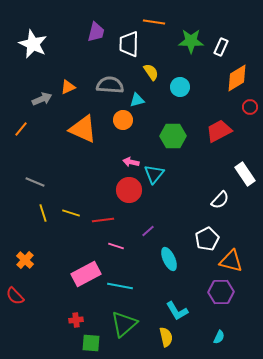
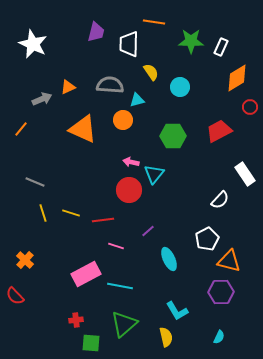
orange triangle at (231, 261): moved 2 px left
